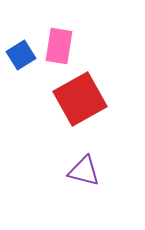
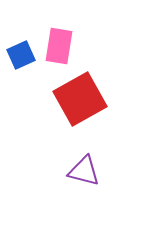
blue square: rotated 8 degrees clockwise
